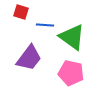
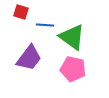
pink pentagon: moved 2 px right, 4 px up
